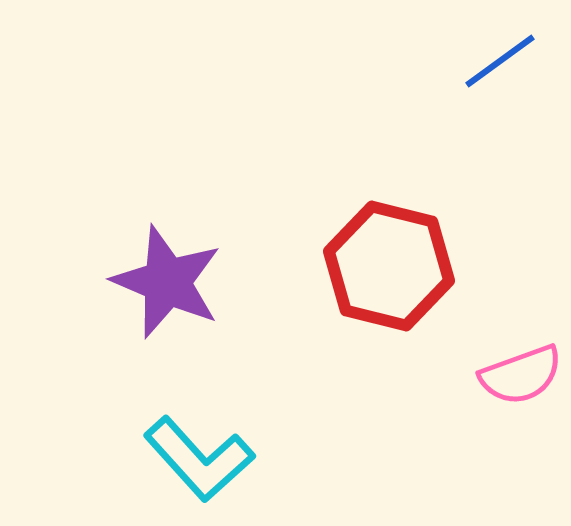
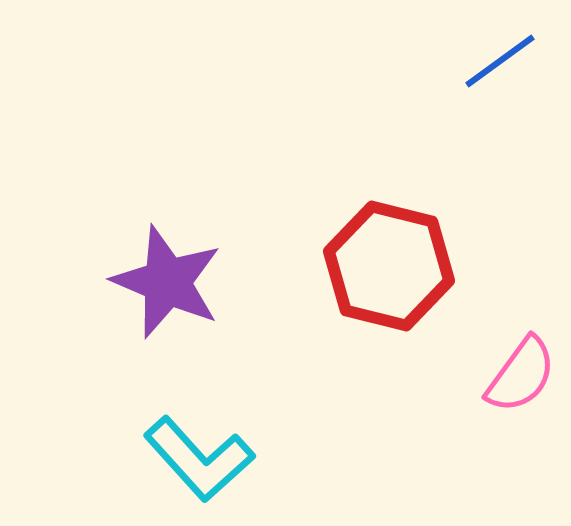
pink semicircle: rotated 34 degrees counterclockwise
